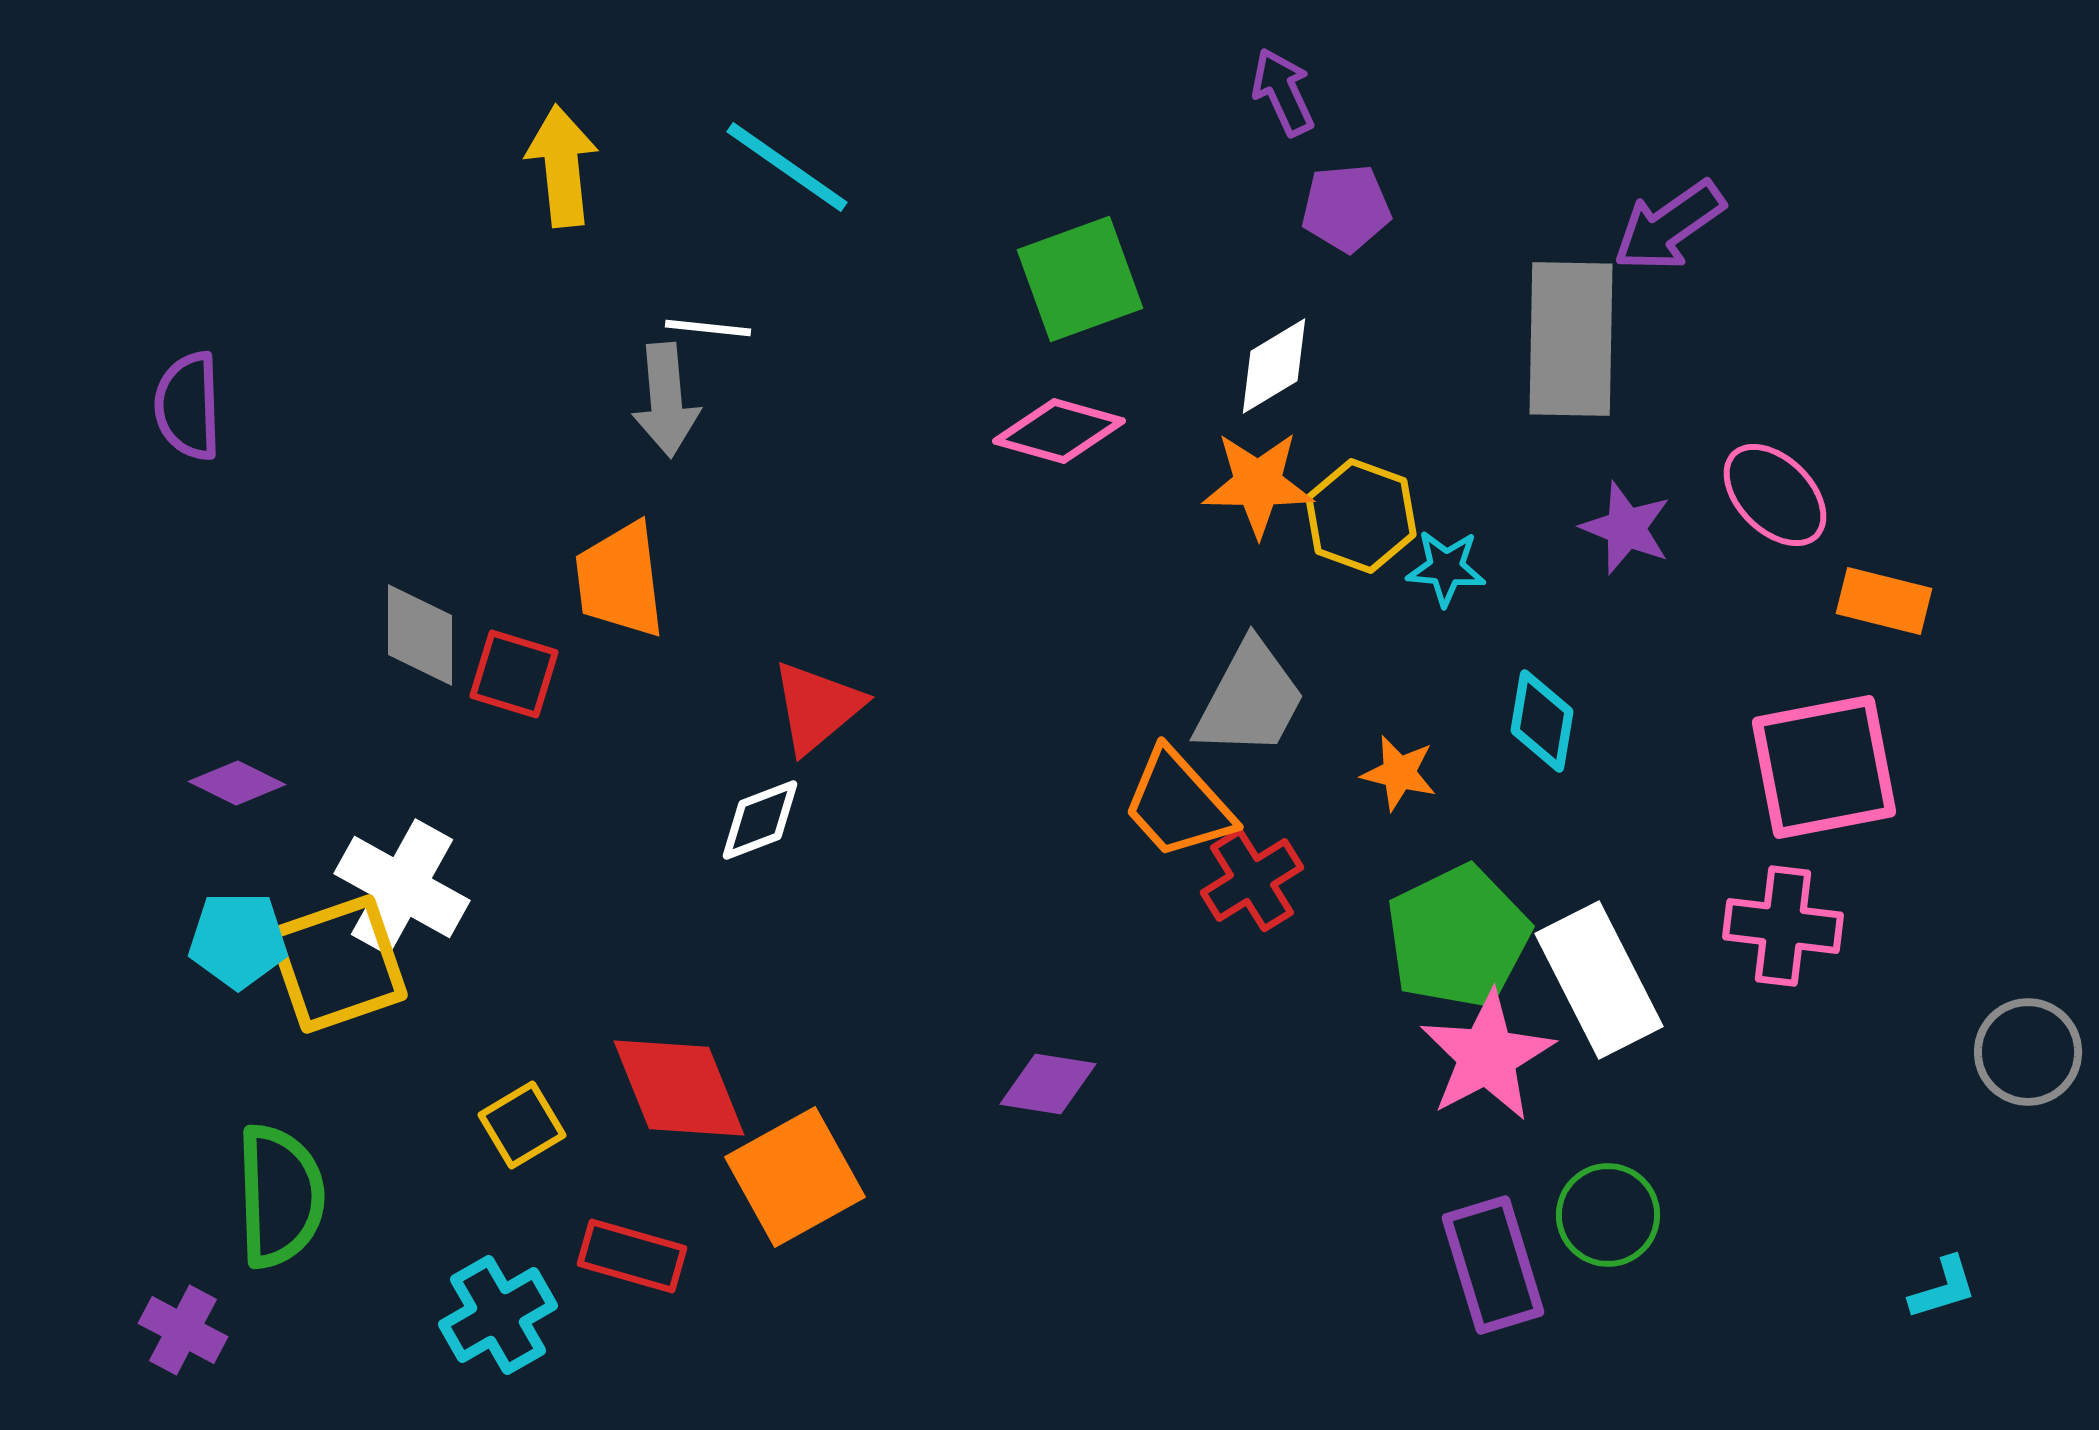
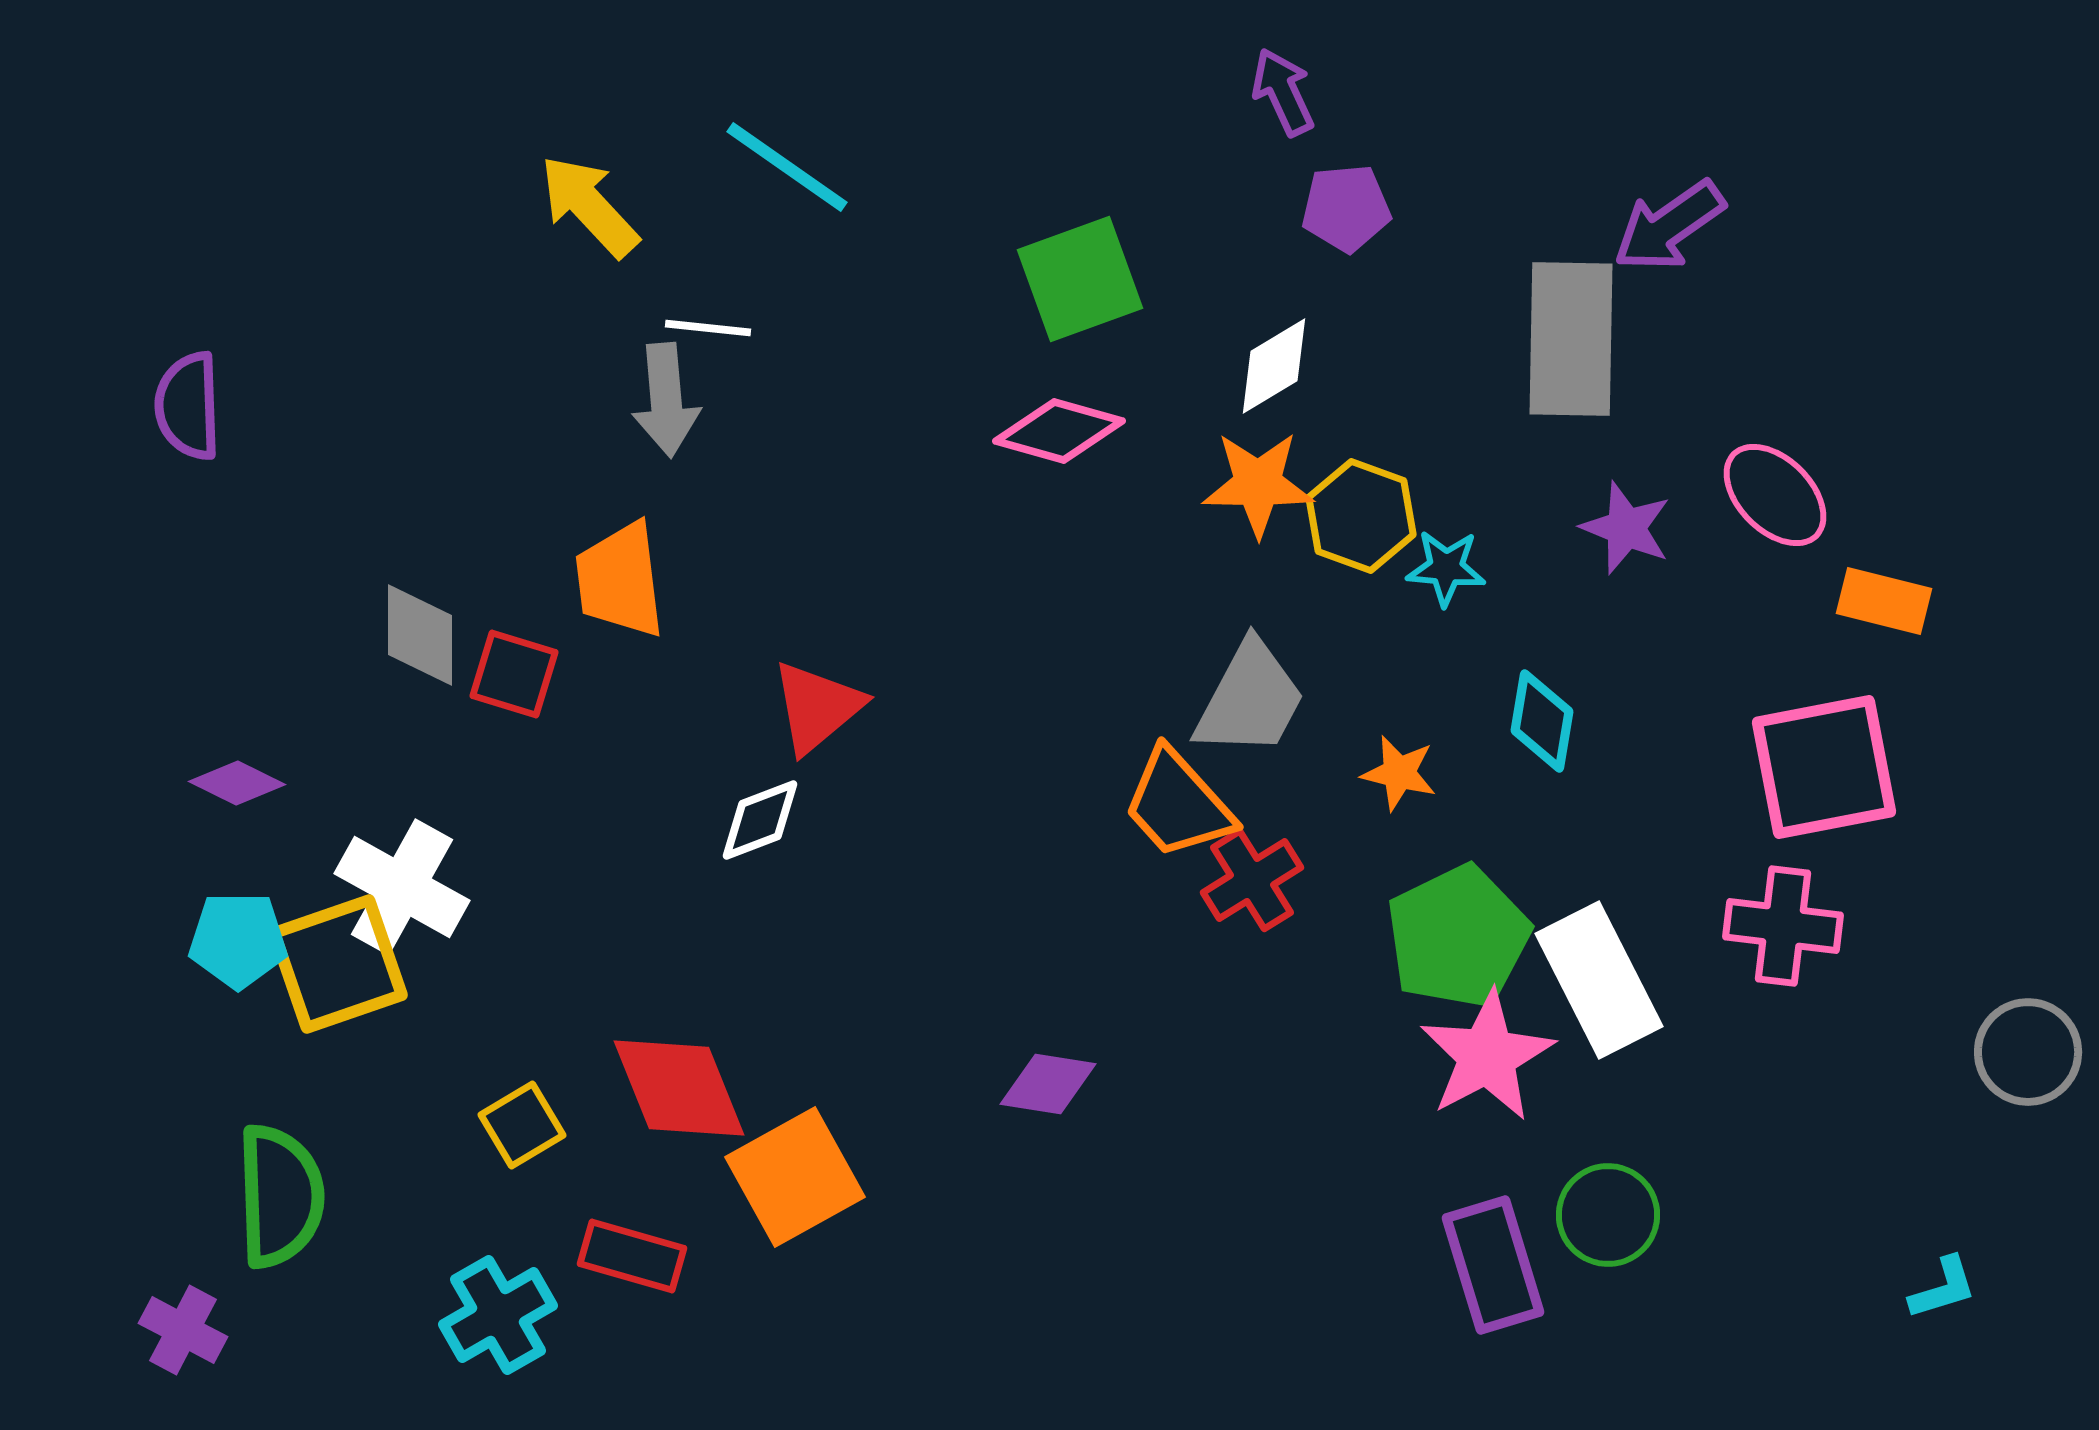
yellow arrow at (562, 166): moved 27 px right, 40 px down; rotated 37 degrees counterclockwise
